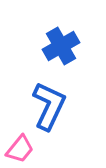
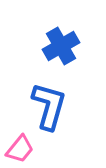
blue L-shape: rotated 9 degrees counterclockwise
